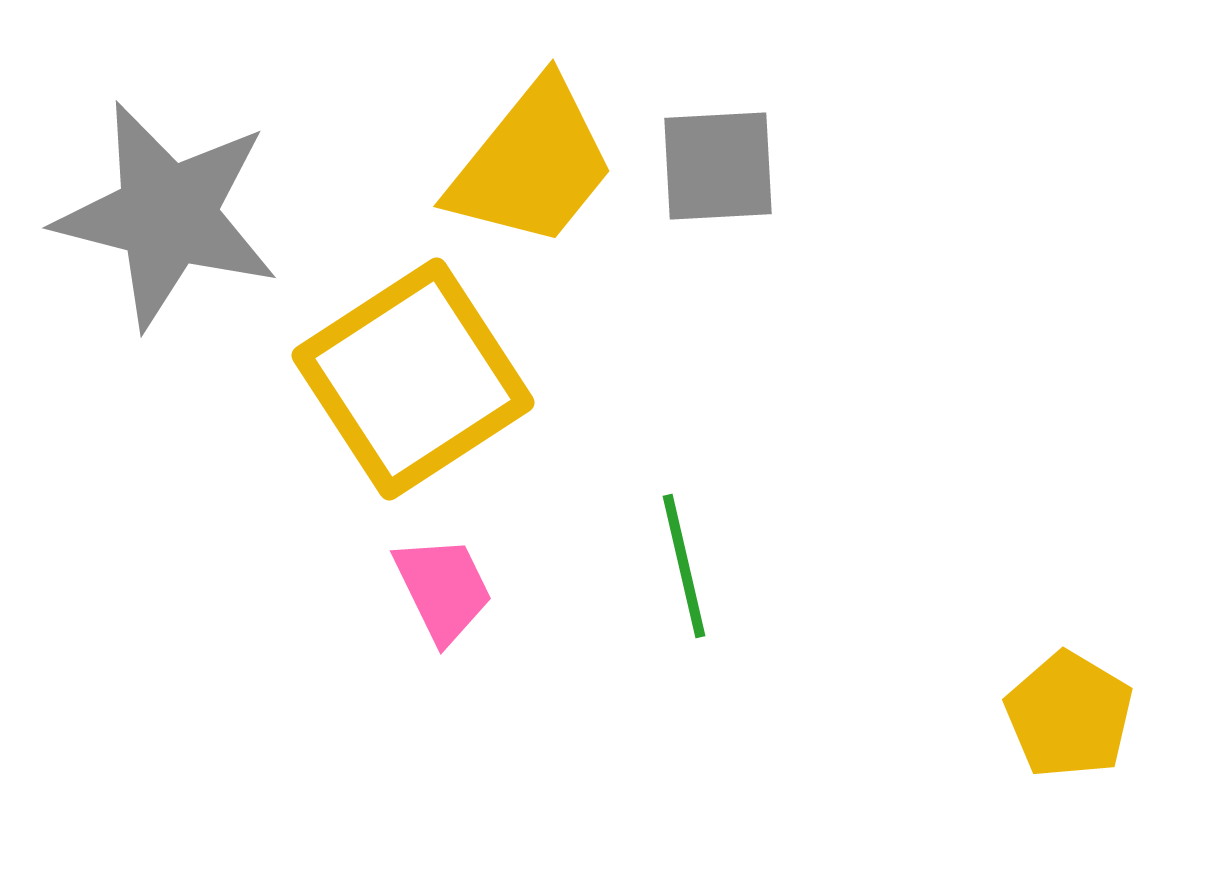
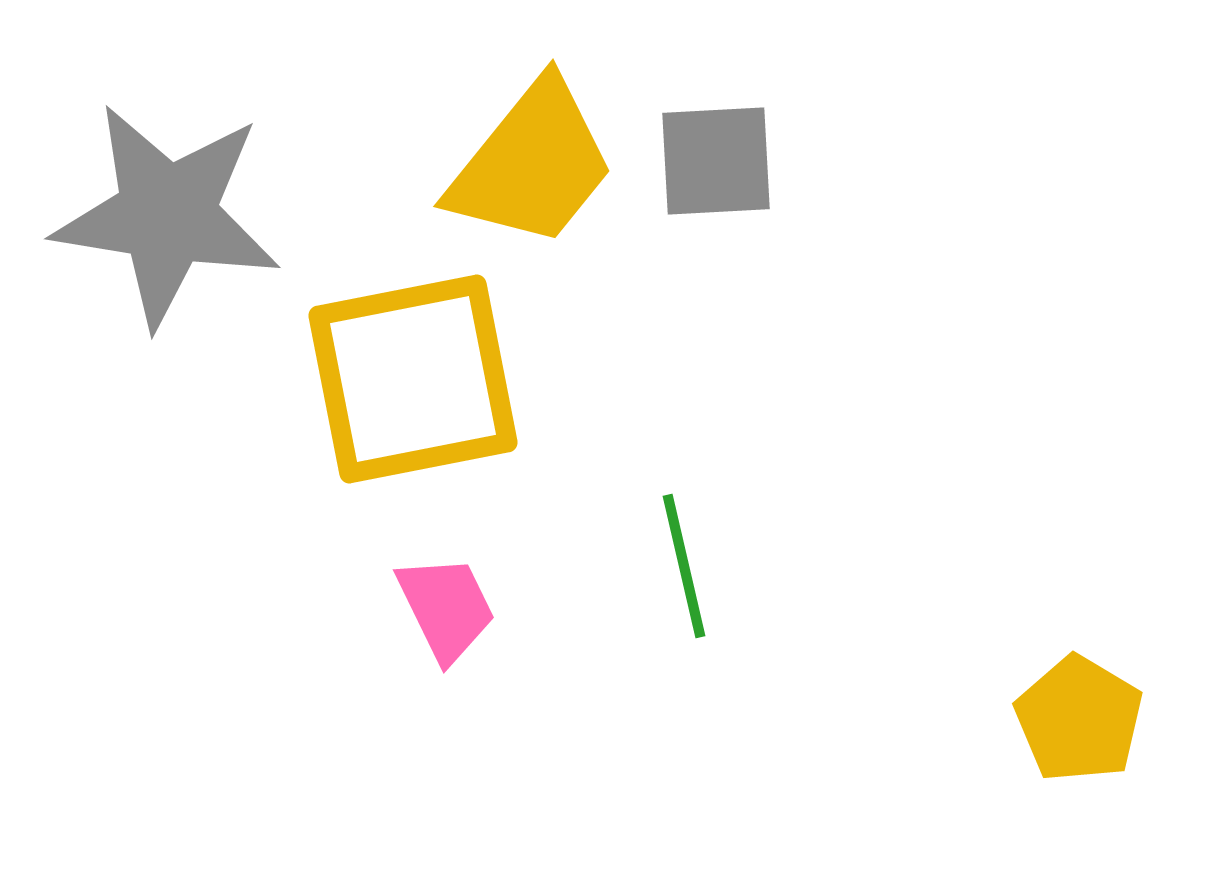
gray square: moved 2 px left, 5 px up
gray star: rotated 5 degrees counterclockwise
yellow square: rotated 22 degrees clockwise
pink trapezoid: moved 3 px right, 19 px down
yellow pentagon: moved 10 px right, 4 px down
